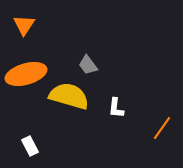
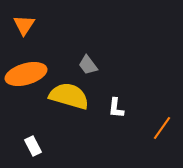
white rectangle: moved 3 px right
